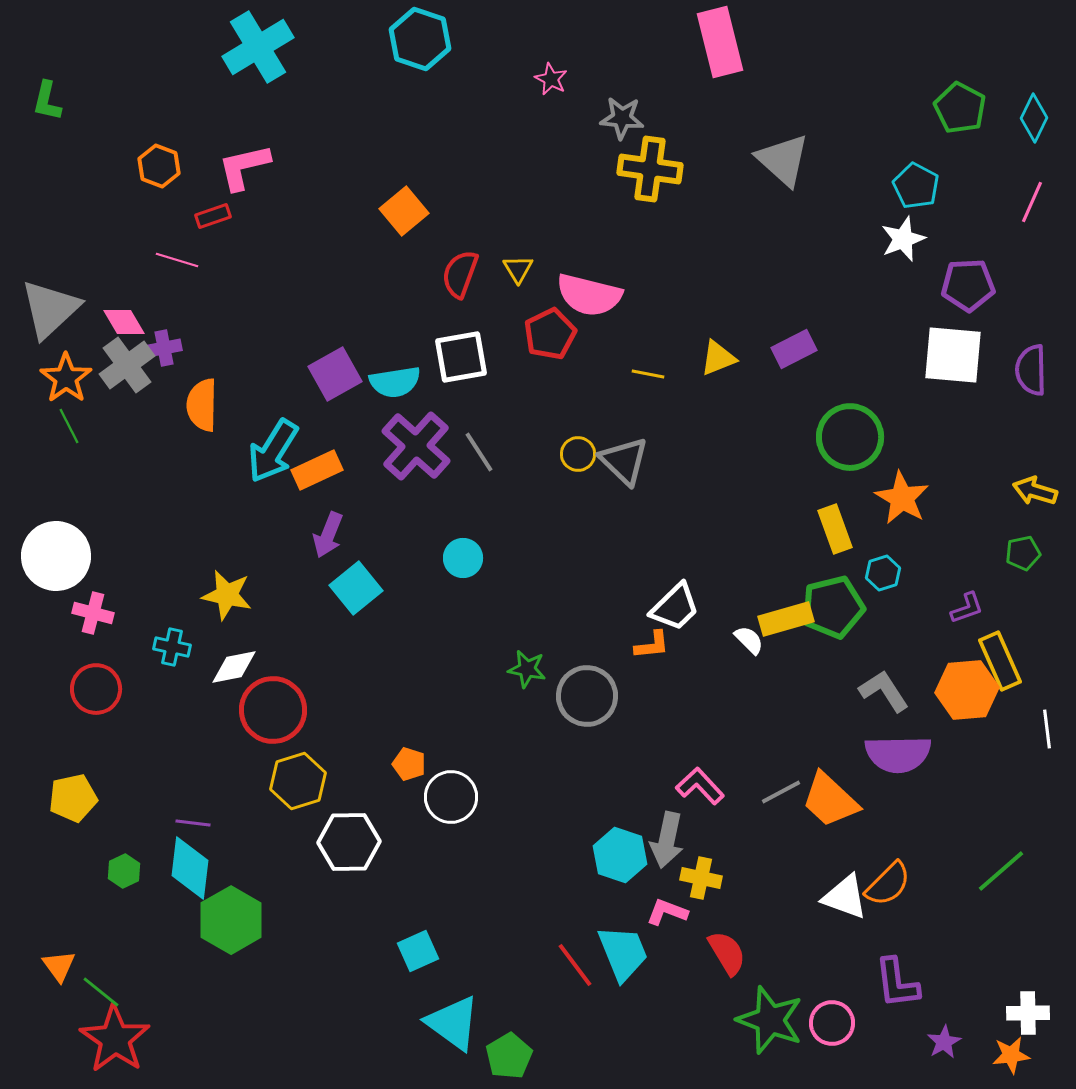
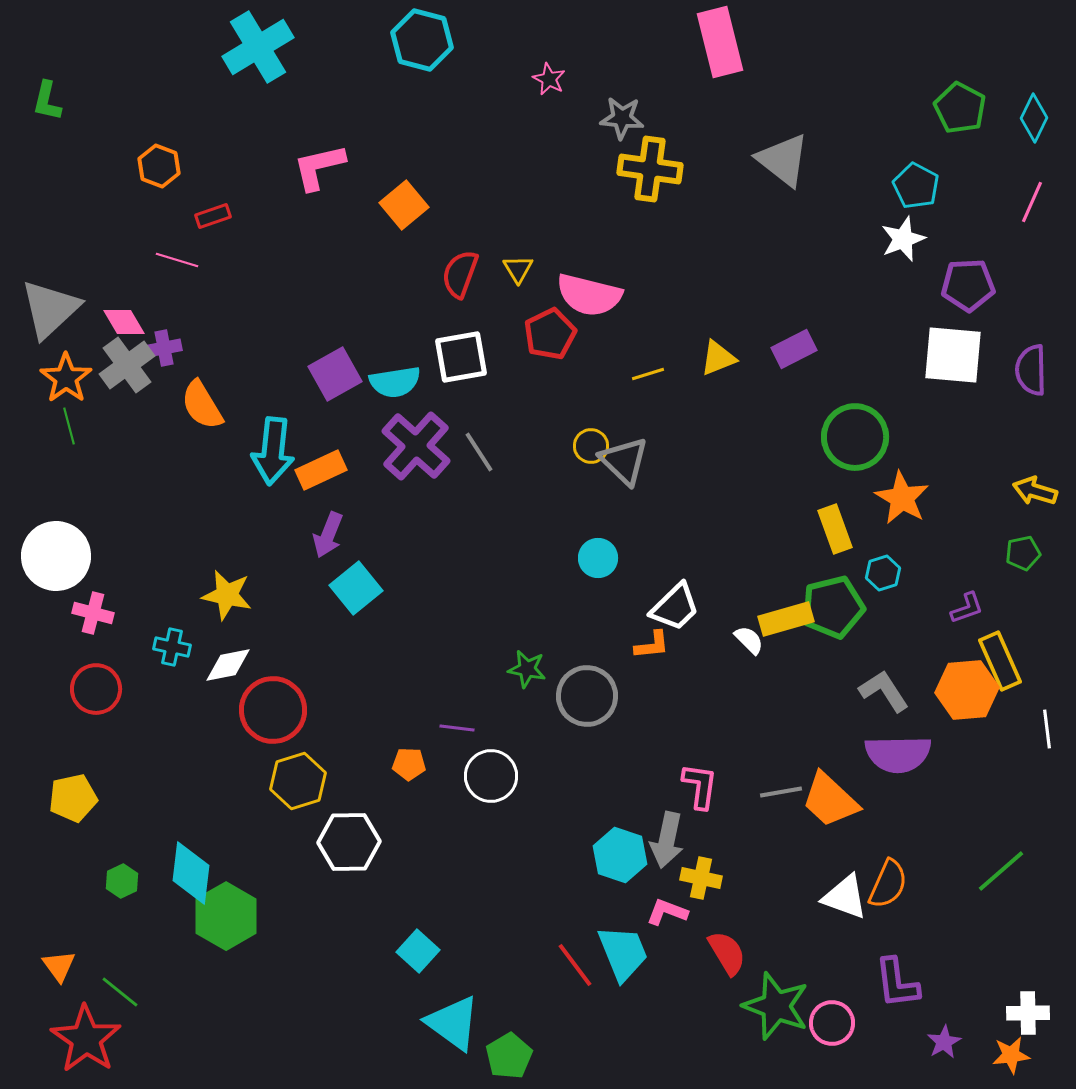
cyan hexagon at (420, 39): moved 2 px right, 1 px down; rotated 4 degrees counterclockwise
pink star at (551, 79): moved 2 px left
gray triangle at (783, 160): rotated 4 degrees counterclockwise
pink L-shape at (244, 167): moved 75 px right
orange square at (404, 211): moved 6 px up
yellow line at (648, 374): rotated 28 degrees counterclockwise
orange semicircle at (202, 405): rotated 32 degrees counterclockwise
green line at (69, 426): rotated 12 degrees clockwise
green circle at (850, 437): moved 5 px right
cyan arrow at (273, 451): rotated 26 degrees counterclockwise
yellow circle at (578, 454): moved 13 px right, 8 px up
orange rectangle at (317, 470): moved 4 px right
cyan circle at (463, 558): moved 135 px right
white diamond at (234, 667): moved 6 px left, 2 px up
orange pentagon at (409, 764): rotated 16 degrees counterclockwise
pink L-shape at (700, 786): rotated 51 degrees clockwise
gray line at (781, 792): rotated 18 degrees clockwise
white circle at (451, 797): moved 40 px right, 21 px up
purple line at (193, 823): moved 264 px right, 95 px up
cyan diamond at (190, 868): moved 1 px right, 5 px down
green hexagon at (124, 871): moved 2 px left, 10 px down
orange semicircle at (888, 884): rotated 21 degrees counterclockwise
green hexagon at (231, 920): moved 5 px left, 4 px up
cyan square at (418, 951): rotated 24 degrees counterclockwise
green line at (101, 992): moved 19 px right
green star at (770, 1020): moved 6 px right, 14 px up
red star at (115, 1039): moved 29 px left
